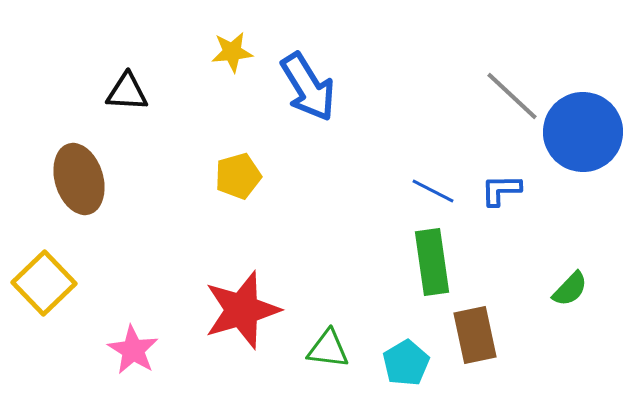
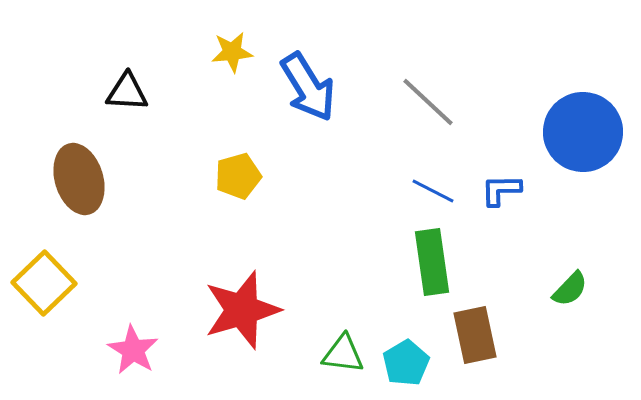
gray line: moved 84 px left, 6 px down
green triangle: moved 15 px right, 5 px down
